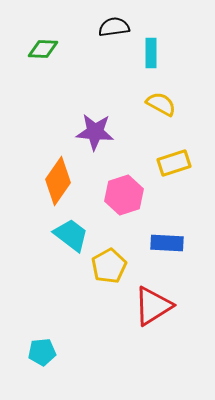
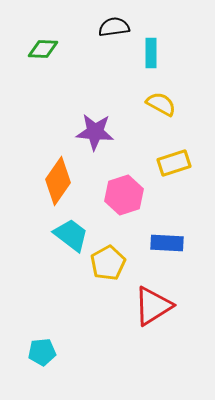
yellow pentagon: moved 1 px left, 3 px up
